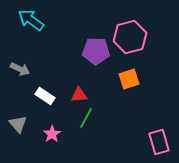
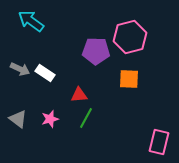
cyan arrow: moved 1 px down
orange square: rotated 20 degrees clockwise
white rectangle: moved 23 px up
gray triangle: moved 5 px up; rotated 12 degrees counterclockwise
pink star: moved 2 px left, 15 px up; rotated 18 degrees clockwise
pink rectangle: rotated 30 degrees clockwise
